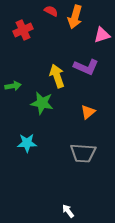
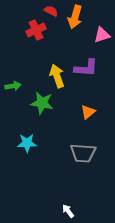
red cross: moved 13 px right
purple L-shape: moved 1 px down; rotated 20 degrees counterclockwise
